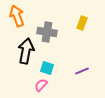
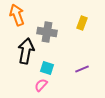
orange arrow: moved 1 px up
purple line: moved 2 px up
